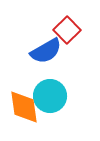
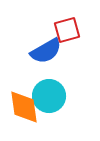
red square: rotated 28 degrees clockwise
cyan circle: moved 1 px left
